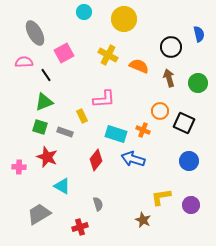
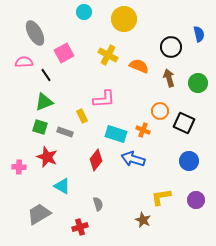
purple circle: moved 5 px right, 5 px up
